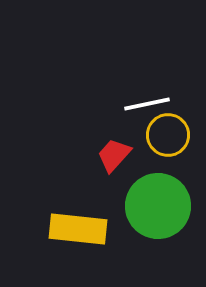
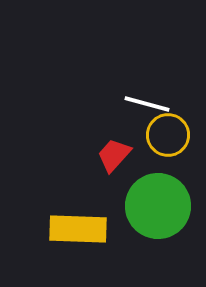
white line: rotated 27 degrees clockwise
yellow rectangle: rotated 4 degrees counterclockwise
